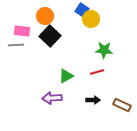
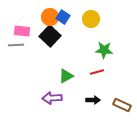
blue square: moved 19 px left, 7 px down
orange circle: moved 5 px right, 1 px down
